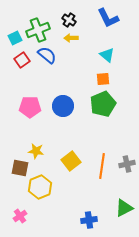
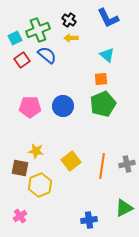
orange square: moved 2 px left
yellow hexagon: moved 2 px up
